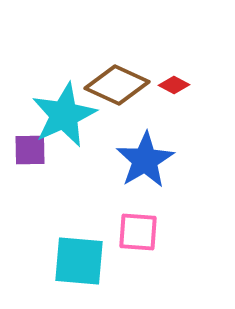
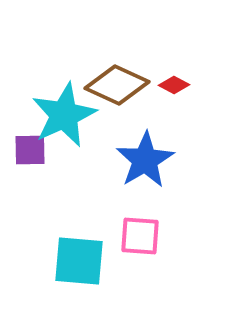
pink square: moved 2 px right, 4 px down
